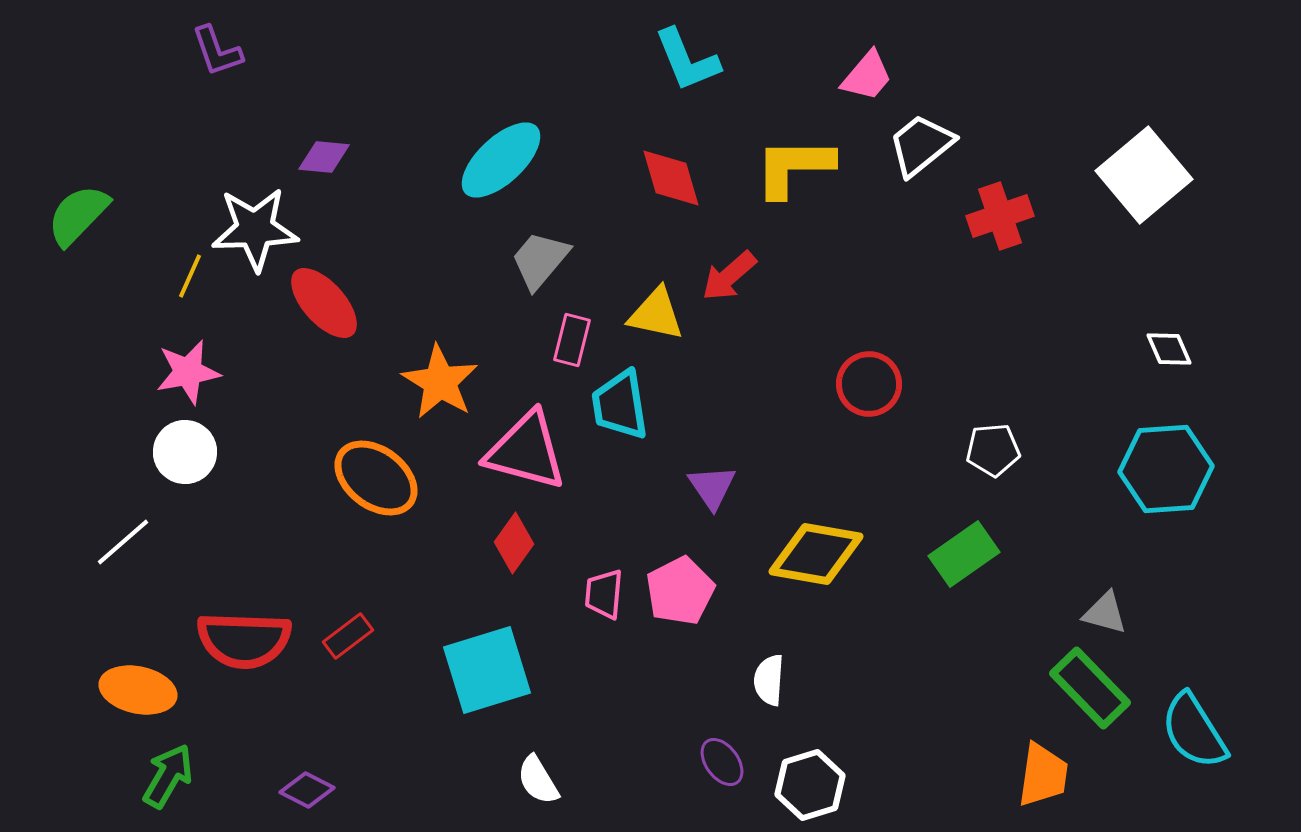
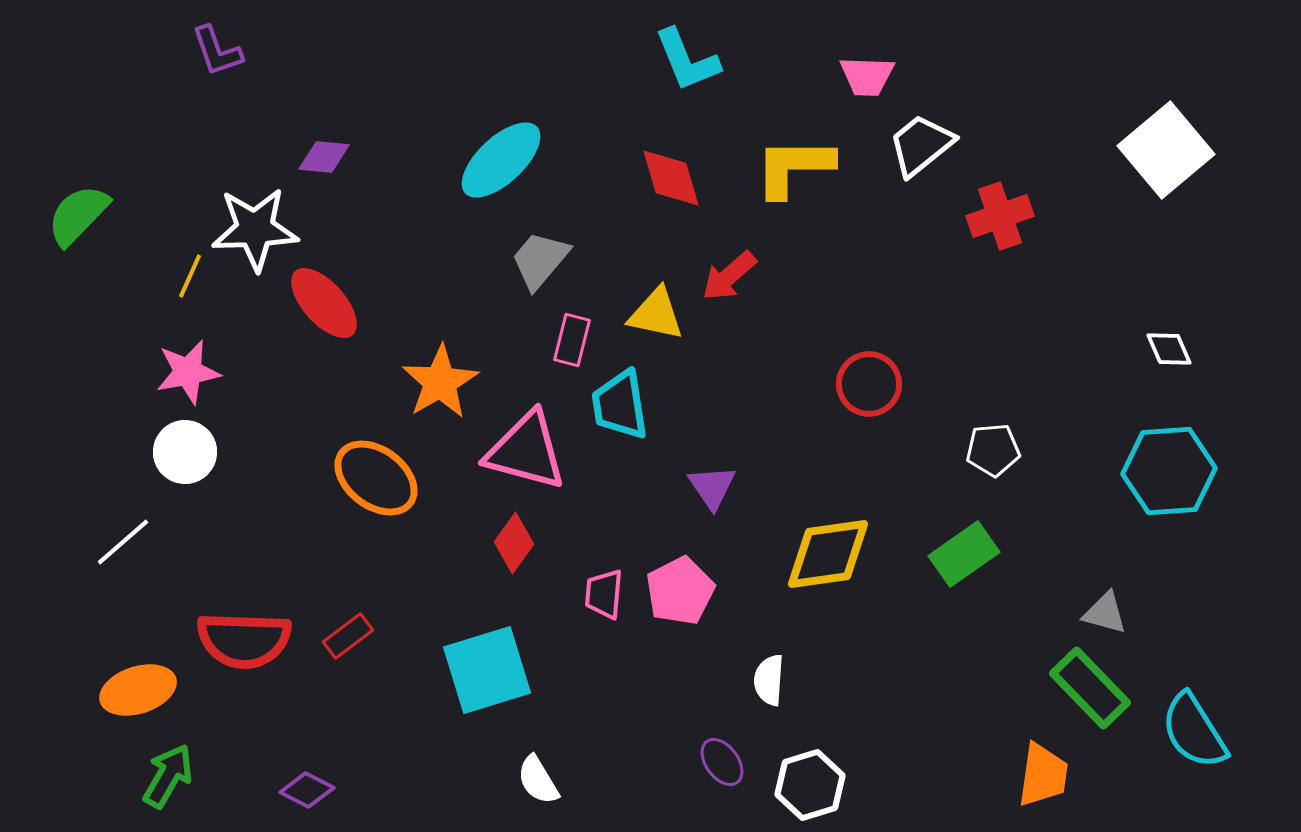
pink trapezoid at (867, 76): rotated 52 degrees clockwise
white square at (1144, 175): moved 22 px right, 25 px up
orange star at (440, 382): rotated 10 degrees clockwise
cyan hexagon at (1166, 469): moved 3 px right, 2 px down
yellow diamond at (816, 554): moved 12 px right; rotated 18 degrees counterclockwise
orange ellipse at (138, 690): rotated 30 degrees counterclockwise
